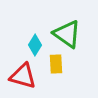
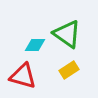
cyan diamond: rotated 60 degrees clockwise
yellow rectangle: moved 13 px right, 6 px down; rotated 60 degrees clockwise
